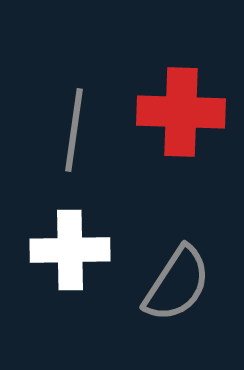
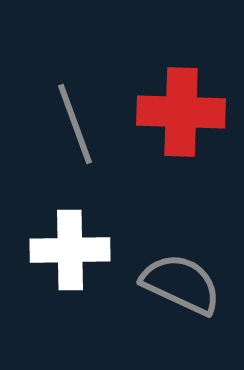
gray line: moved 1 px right, 6 px up; rotated 28 degrees counterclockwise
gray semicircle: moved 4 px right; rotated 98 degrees counterclockwise
